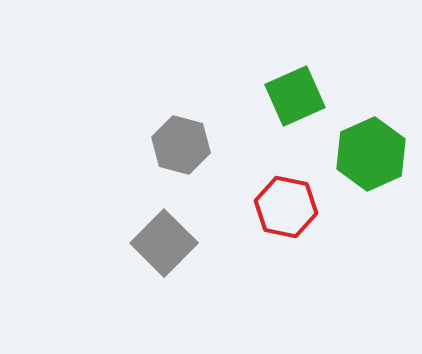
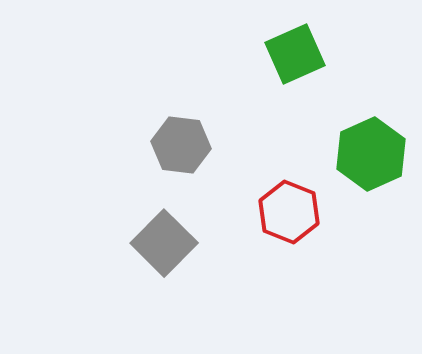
green square: moved 42 px up
gray hexagon: rotated 8 degrees counterclockwise
red hexagon: moved 3 px right, 5 px down; rotated 10 degrees clockwise
